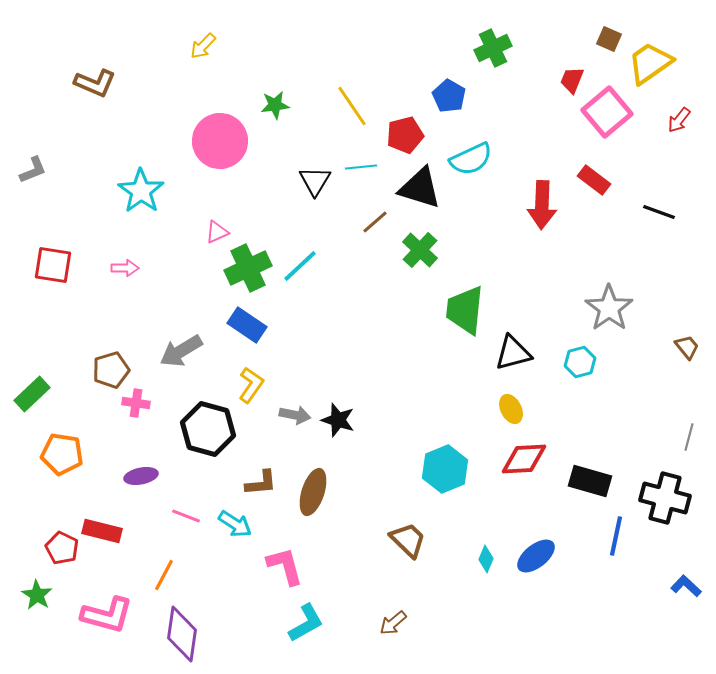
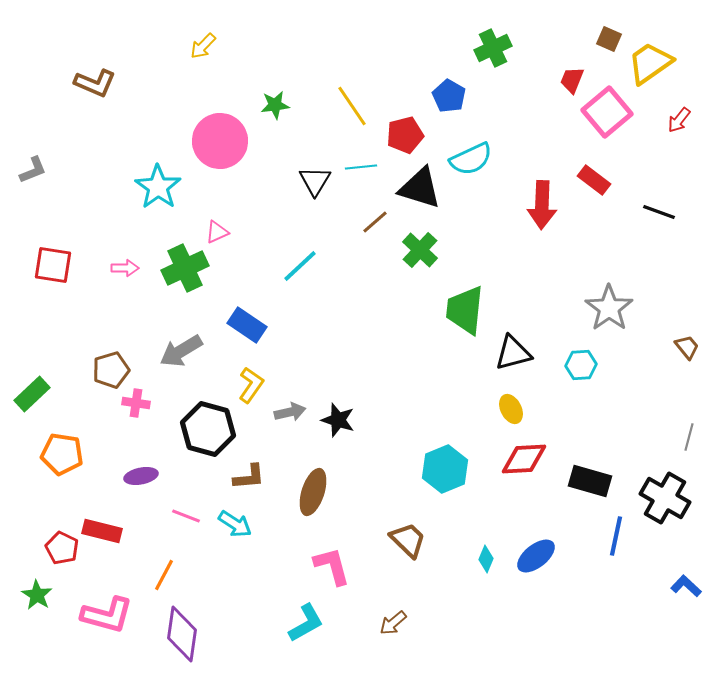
cyan star at (141, 191): moved 17 px right, 4 px up
green cross at (248, 268): moved 63 px left
cyan hexagon at (580, 362): moved 1 px right, 3 px down; rotated 12 degrees clockwise
gray arrow at (295, 415): moved 5 px left, 3 px up; rotated 24 degrees counterclockwise
brown L-shape at (261, 483): moved 12 px left, 6 px up
black cross at (665, 498): rotated 15 degrees clockwise
pink L-shape at (285, 566): moved 47 px right
